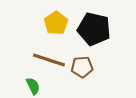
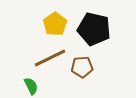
yellow pentagon: moved 1 px left, 1 px down
brown line: moved 1 px right, 2 px up; rotated 44 degrees counterclockwise
green semicircle: moved 2 px left
